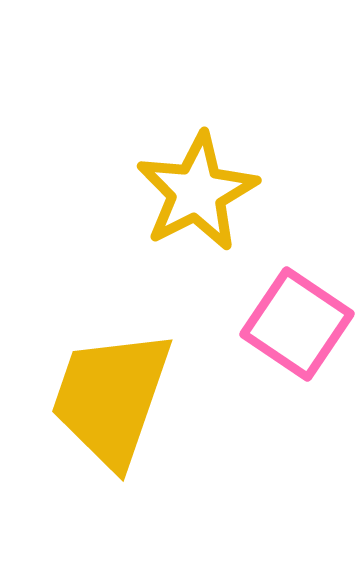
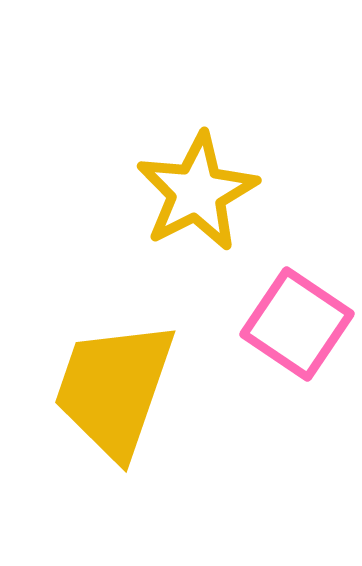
yellow trapezoid: moved 3 px right, 9 px up
